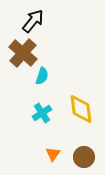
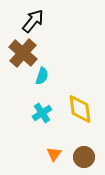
yellow diamond: moved 1 px left
orange triangle: moved 1 px right
